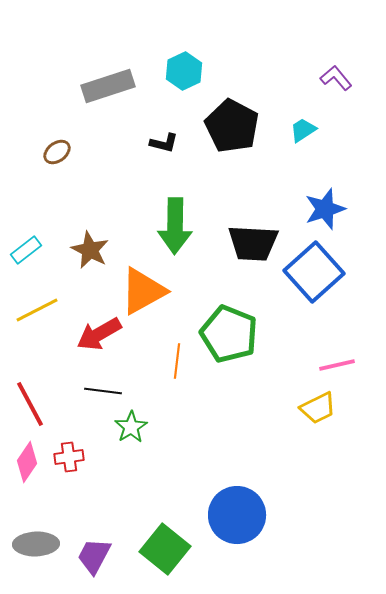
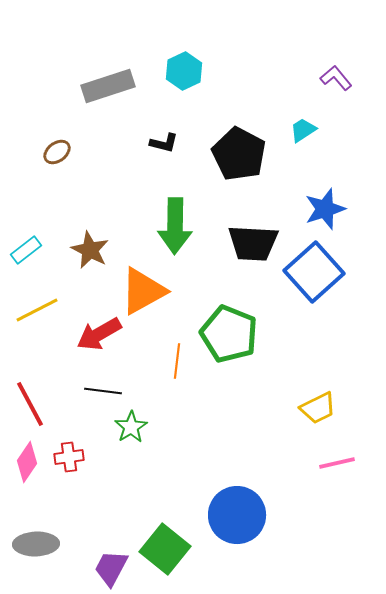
black pentagon: moved 7 px right, 28 px down
pink line: moved 98 px down
purple trapezoid: moved 17 px right, 12 px down
